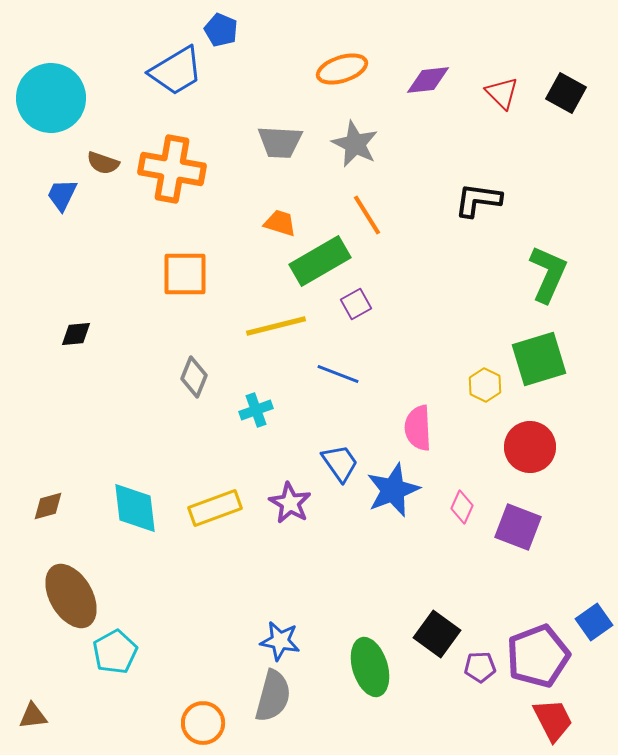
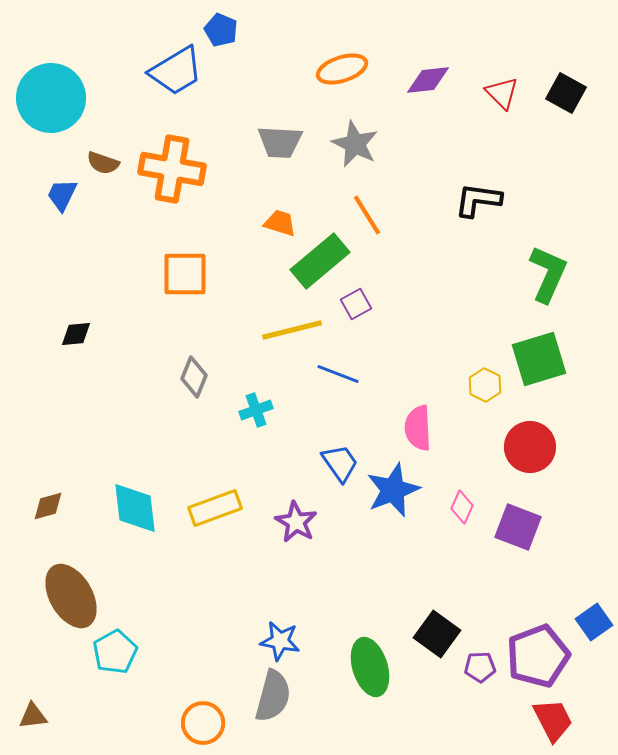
green rectangle at (320, 261): rotated 10 degrees counterclockwise
yellow line at (276, 326): moved 16 px right, 4 px down
purple star at (290, 503): moved 6 px right, 19 px down
